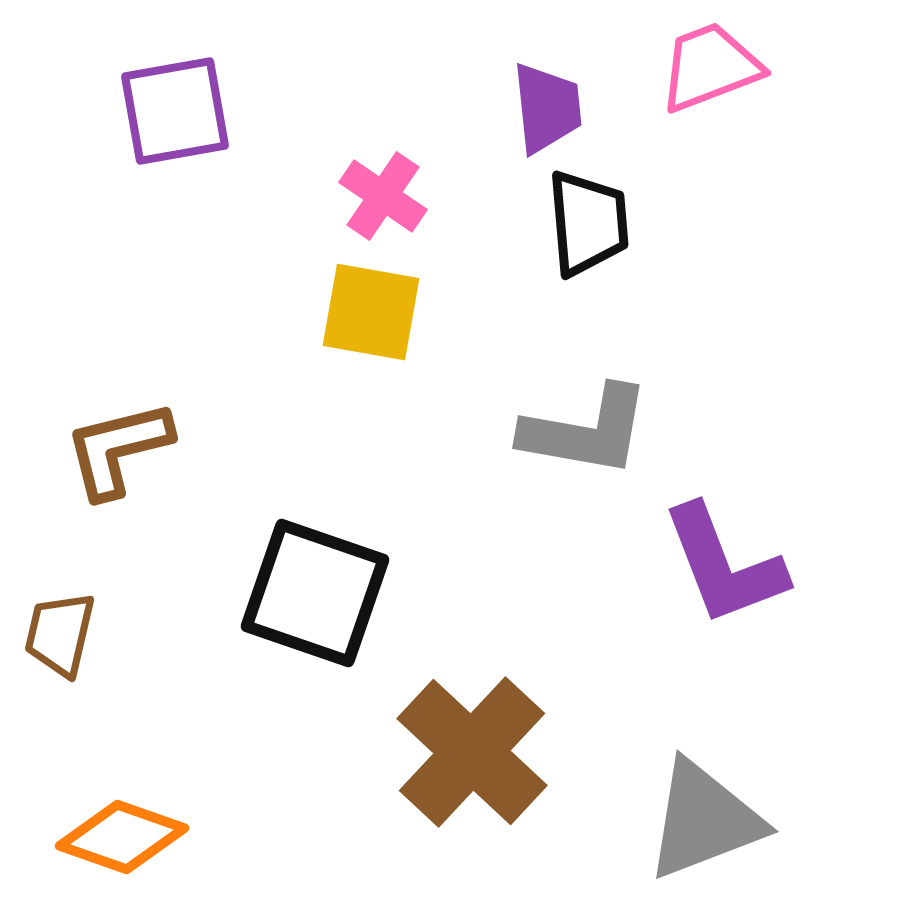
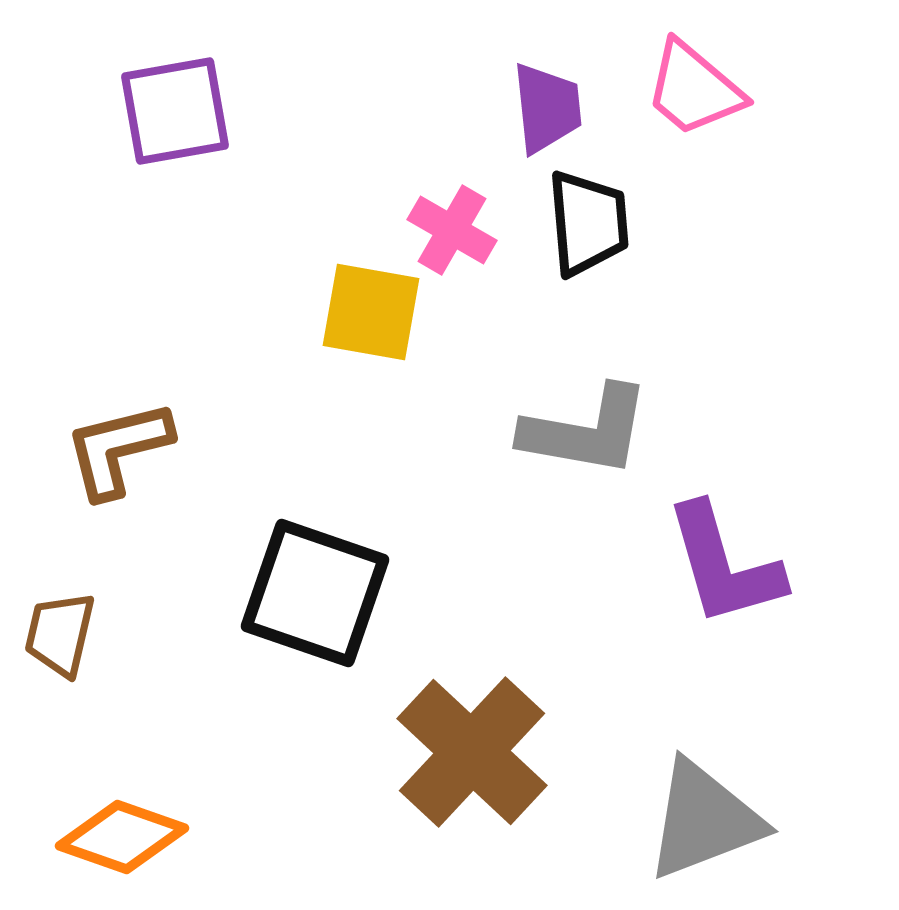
pink trapezoid: moved 16 px left, 22 px down; rotated 119 degrees counterclockwise
pink cross: moved 69 px right, 34 px down; rotated 4 degrees counterclockwise
purple L-shape: rotated 5 degrees clockwise
